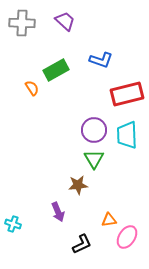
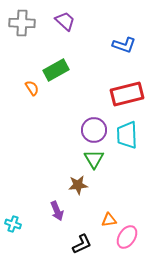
blue L-shape: moved 23 px right, 15 px up
purple arrow: moved 1 px left, 1 px up
